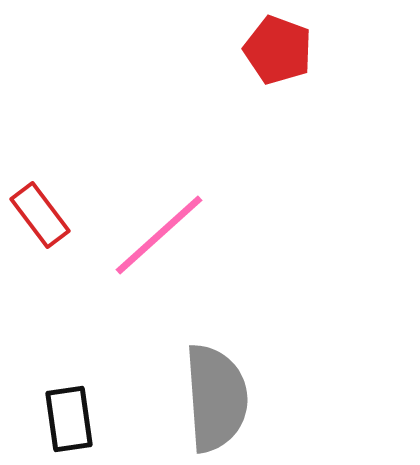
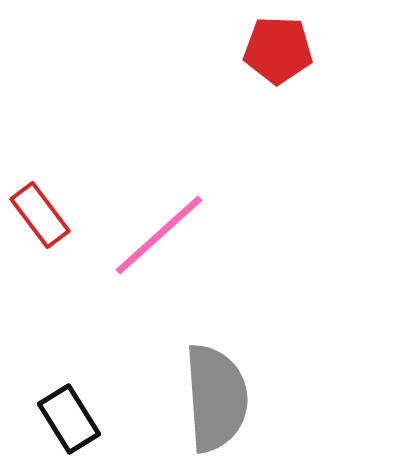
red pentagon: rotated 18 degrees counterclockwise
black rectangle: rotated 24 degrees counterclockwise
